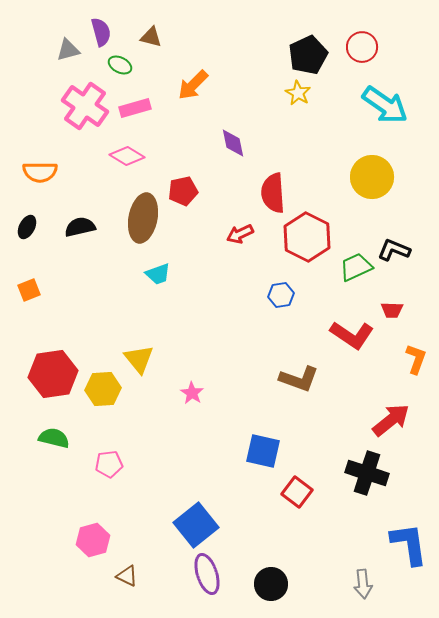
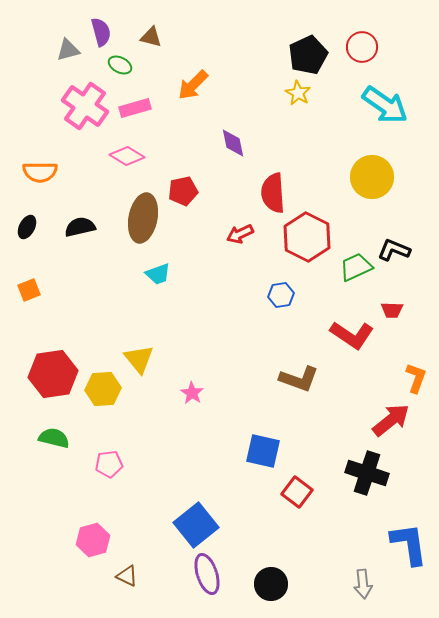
orange L-shape at (416, 359): moved 19 px down
